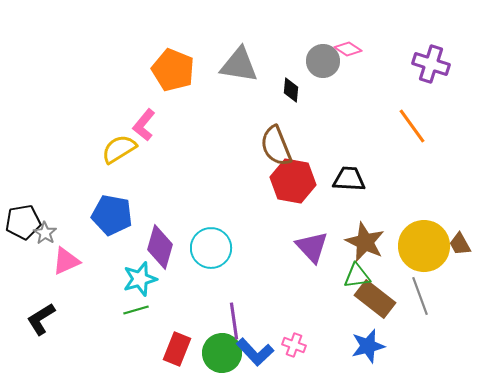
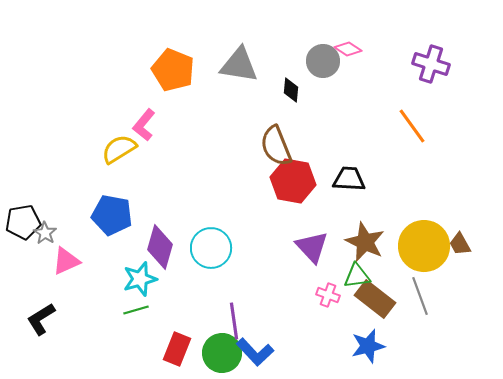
pink cross: moved 34 px right, 50 px up
